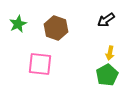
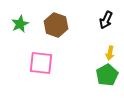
black arrow: rotated 30 degrees counterclockwise
green star: moved 2 px right
brown hexagon: moved 3 px up
pink square: moved 1 px right, 1 px up
